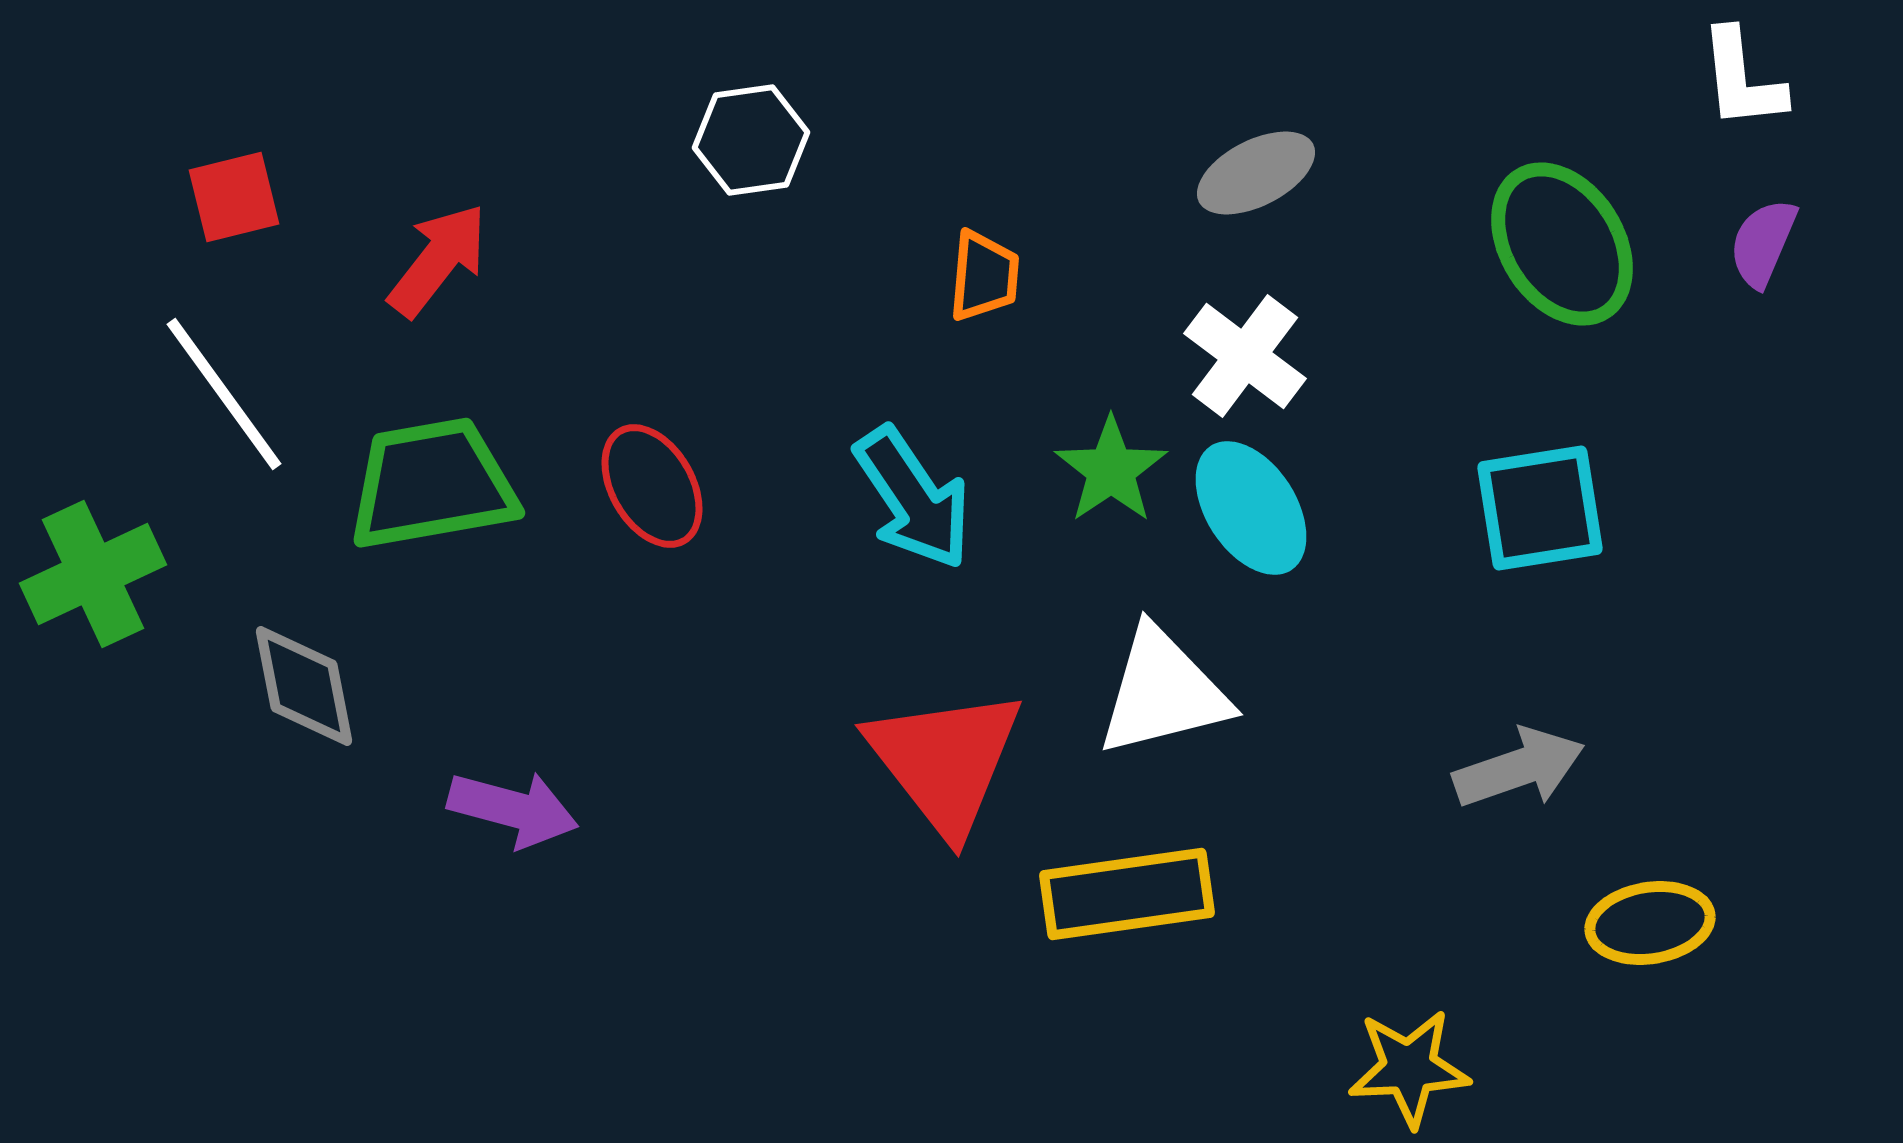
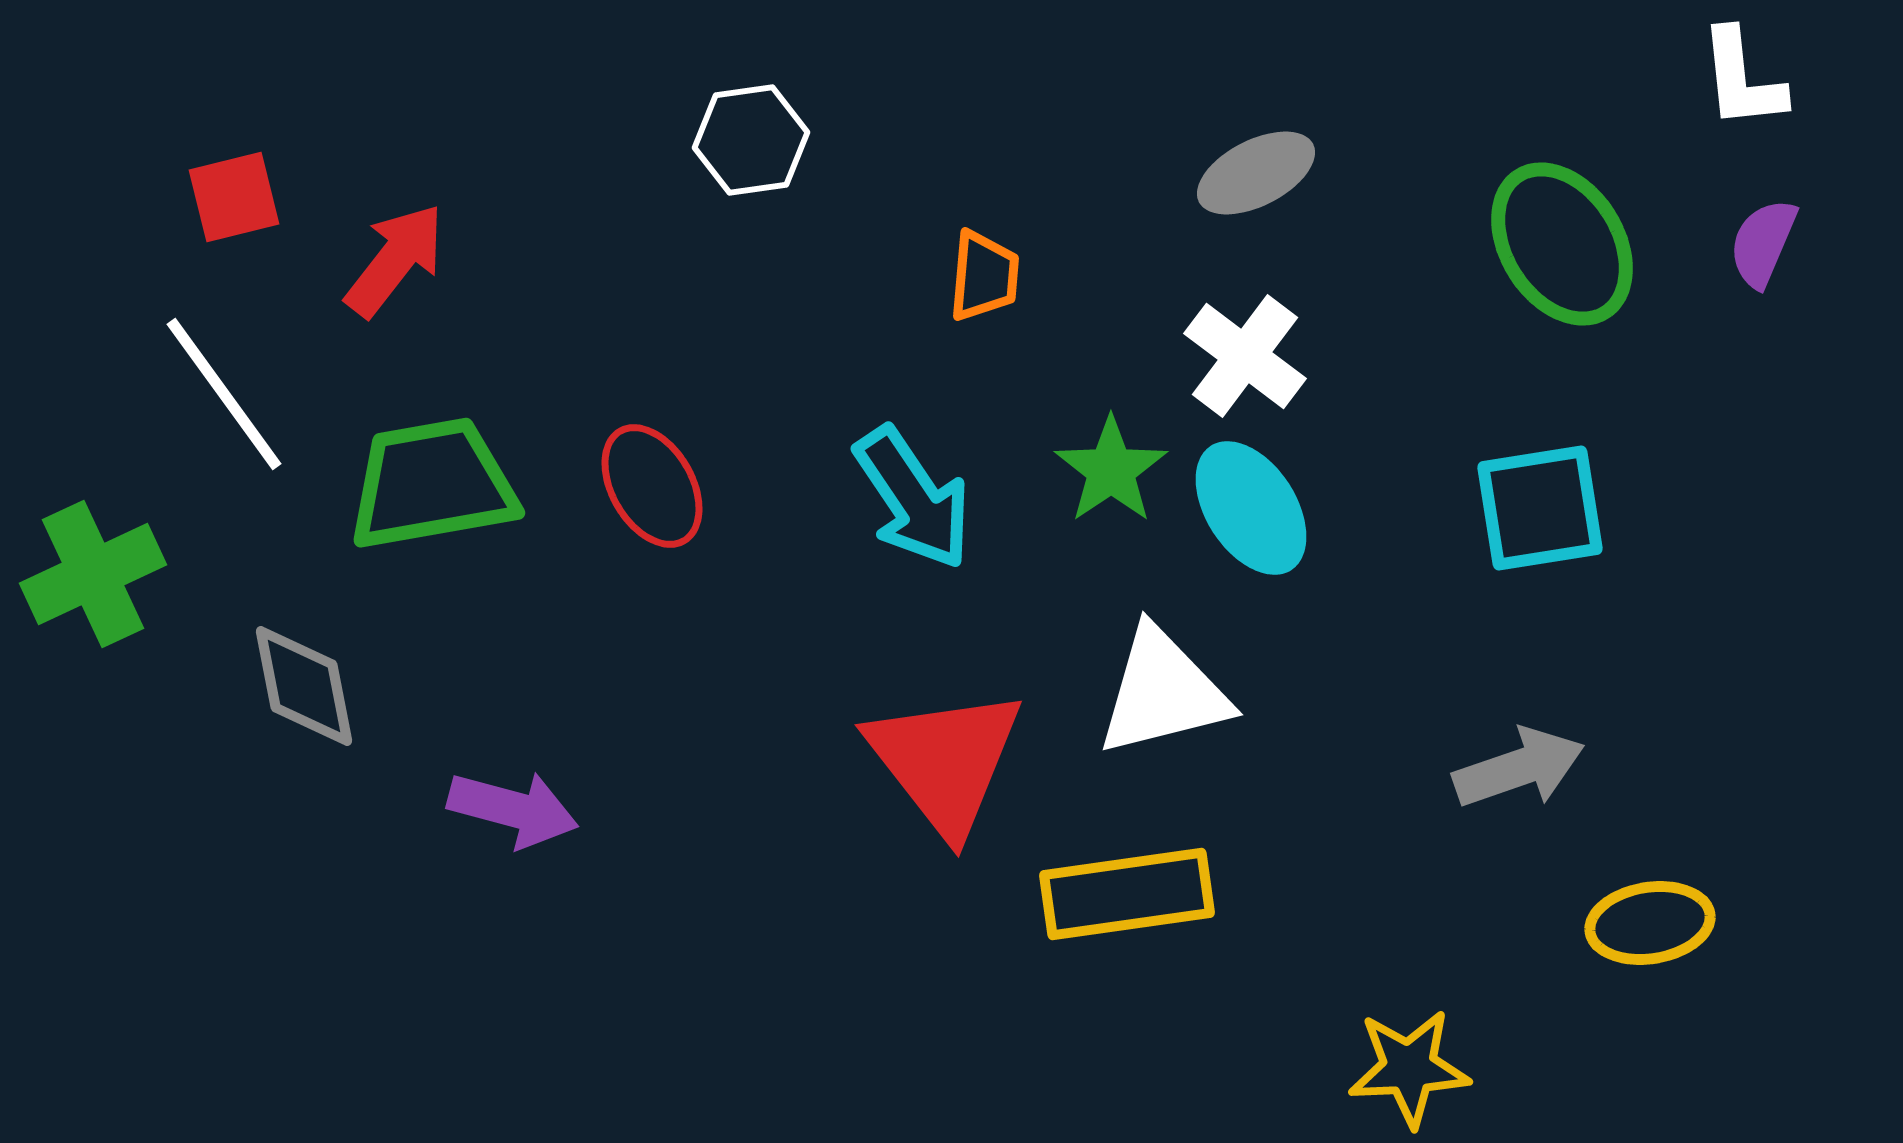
red arrow: moved 43 px left
